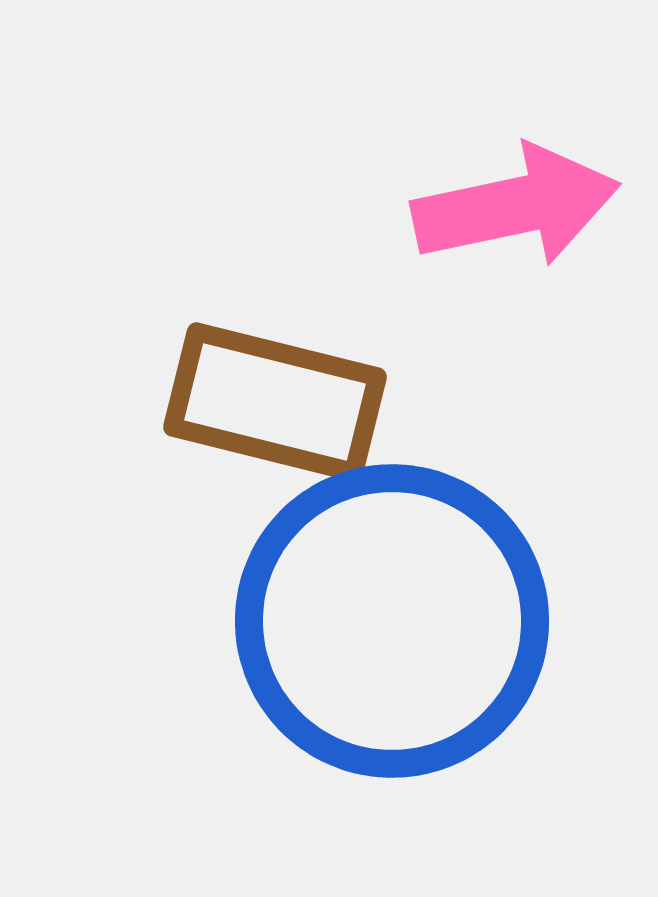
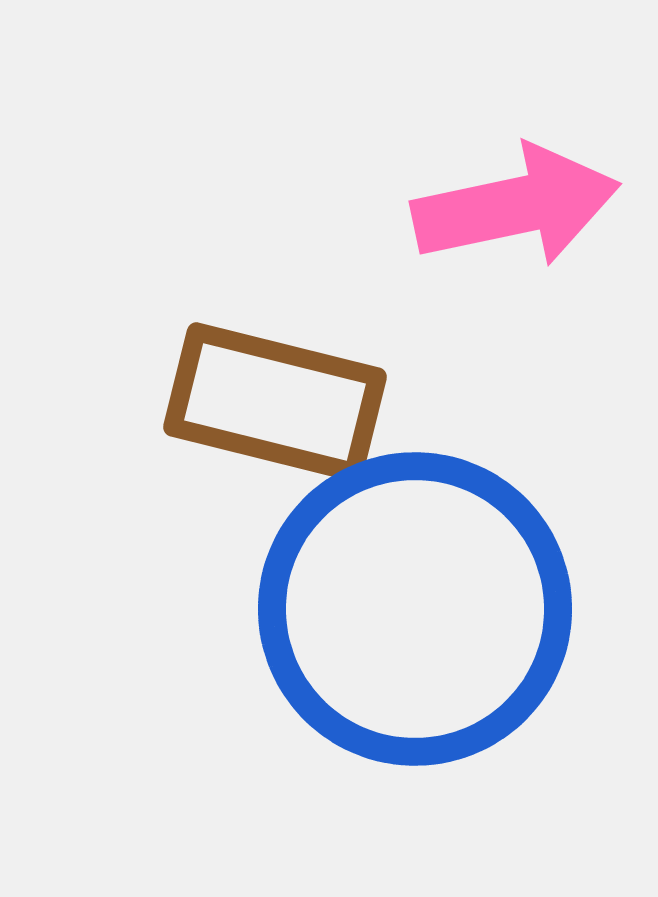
blue circle: moved 23 px right, 12 px up
